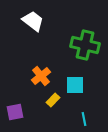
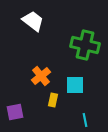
yellow rectangle: rotated 32 degrees counterclockwise
cyan line: moved 1 px right, 1 px down
